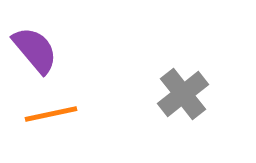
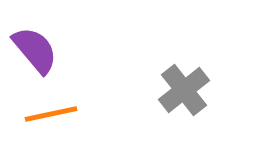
gray cross: moved 1 px right, 4 px up
